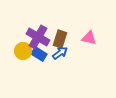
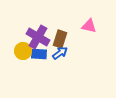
pink triangle: moved 12 px up
blue rectangle: rotated 28 degrees counterclockwise
